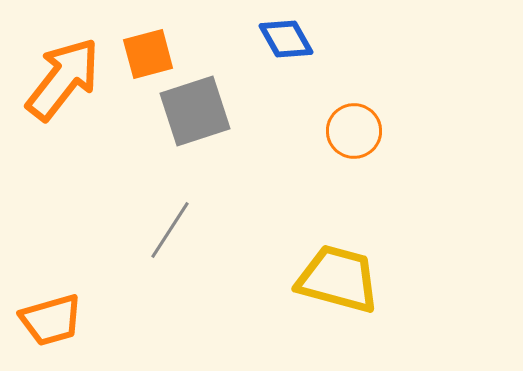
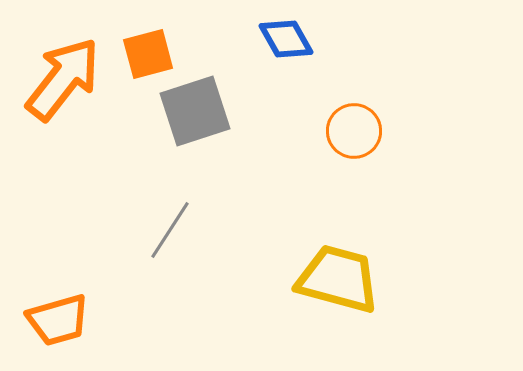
orange trapezoid: moved 7 px right
